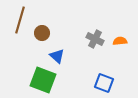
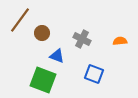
brown line: rotated 20 degrees clockwise
gray cross: moved 13 px left
blue triangle: rotated 21 degrees counterclockwise
blue square: moved 10 px left, 9 px up
